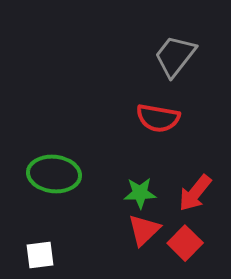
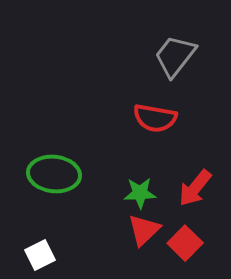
red semicircle: moved 3 px left
red arrow: moved 5 px up
white square: rotated 20 degrees counterclockwise
